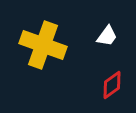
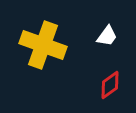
red diamond: moved 2 px left
